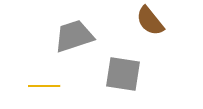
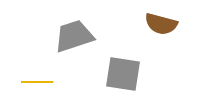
brown semicircle: moved 11 px right, 3 px down; rotated 36 degrees counterclockwise
yellow line: moved 7 px left, 4 px up
